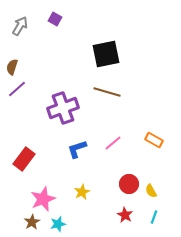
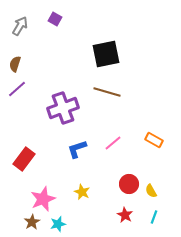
brown semicircle: moved 3 px right, 3 px up
yellow star: rotated 21 degrees counterclockwise
